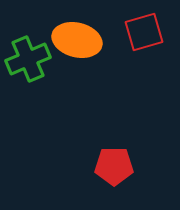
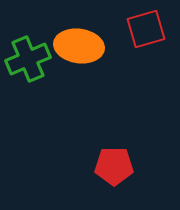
red square: moved 2 px right, 3 px up
orange ellipse: moved 2 px right, 6 px down; rotated 6 degrees counterclockwise
